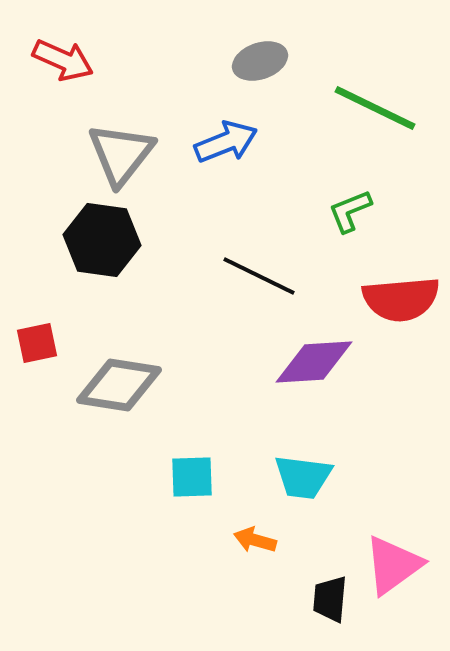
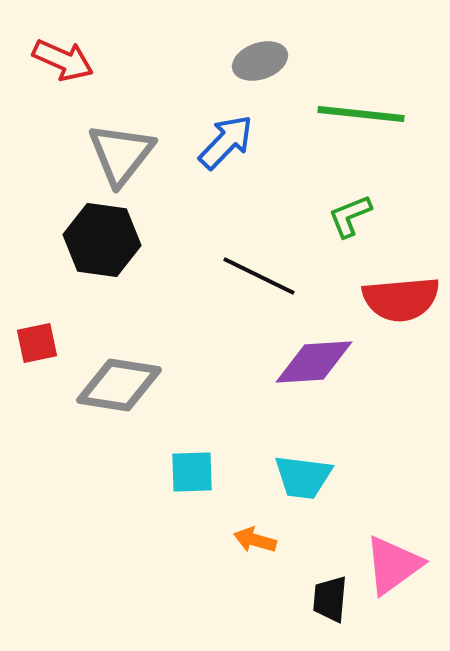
green line: moved 14 px left, 6 px down; rotated 20 degrees counterclockwise
blue arrow: rotated 24 degrees counterclockwise
green L-shape: moved 5 px down
cyan square: moved 5 px up
